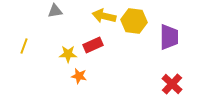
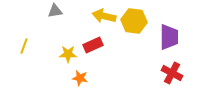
orange star: moved 1 px right, 2 px down
red cross: moved 11 px up; rotated 15 degrees counterclockwise
